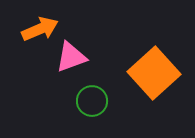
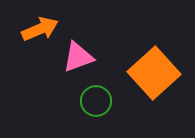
pink triangle: moved 7 px right
green circle: moved 4 px right
